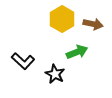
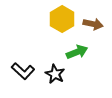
black L-shape: moved 10 px down
